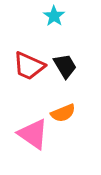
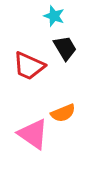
cyan star: rotated 15 degrees counterclockwise
black trapezoid: moved 18 px up
